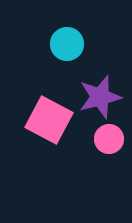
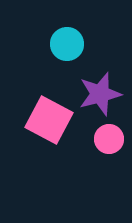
purple star: moved 3 px up
